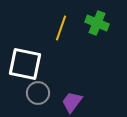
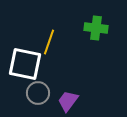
green cross: moved 1 px left, 5 px down; rotated 15 degrees counterclockwise
yellow line: moved 12 px left, 14 px down
purple trapezoid: moved 4 px left, 1 px up
